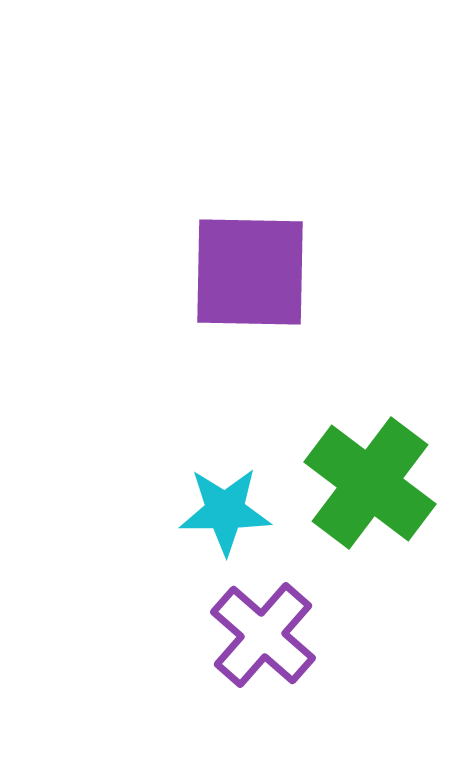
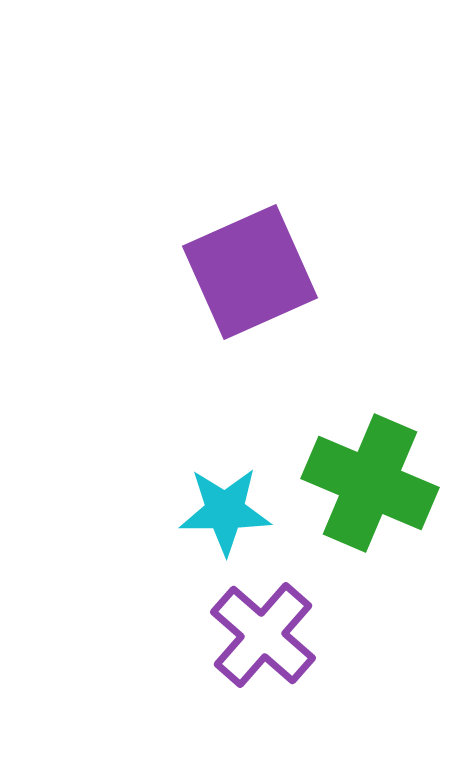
purple square: rotated 25 degrees counterclockwise
green cross: rotated 14 degrees counterclockwise
